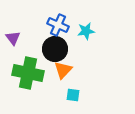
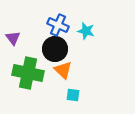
cyan star: rotated 24 degrees clockwise
orange triangle: rotated 30 degrees counterclockwise
